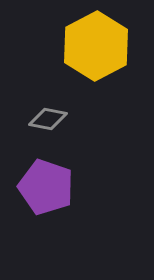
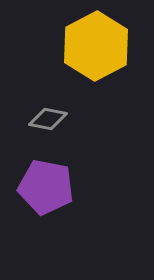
purple pentagon: rotated 8 degrees counterclockwise
